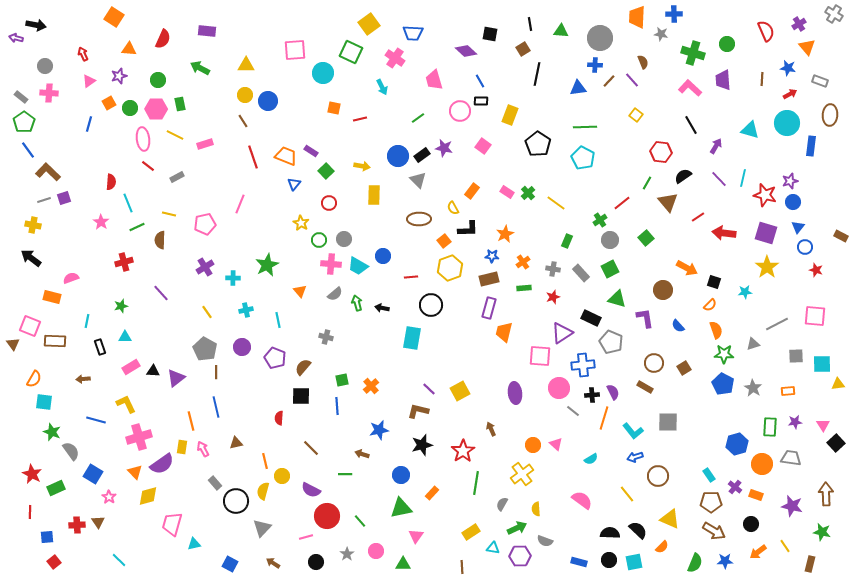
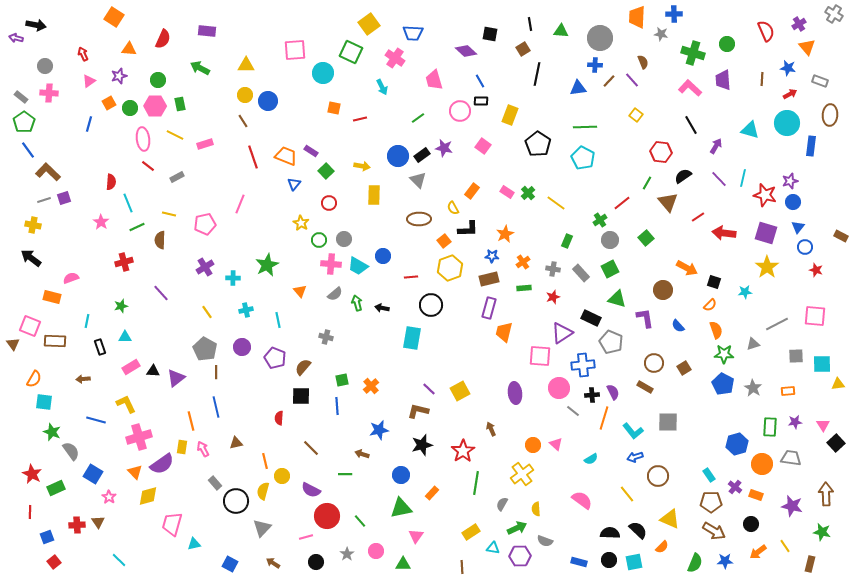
pink hexagon at (156, 109): moved 1 px left, 3 px up
blue square at (47, 537): rotated 16 degrees counterclockwise
